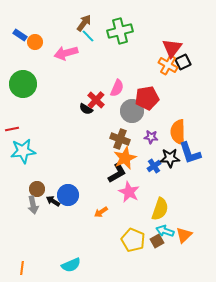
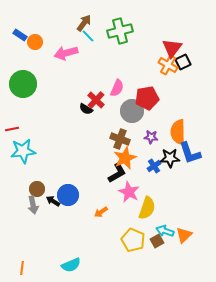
yellow semicircle: moved 13 px left, 1 px up
